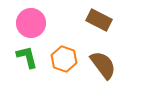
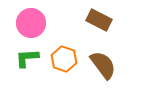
green L-shape: moved 1 px down; rotated 80 degrees counterclockwise
